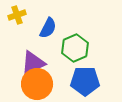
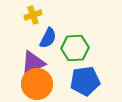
yellow cross: moved 16 px right
blue semicircle: moved 10 px down
green hexagon: rotated 20 degrees clockwise
blue pentagon: rotated 8 degrees counterclockwise
